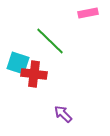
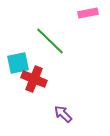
cyan square: rotated 30 degrees counterclockwise
red cross: moved 5 px down; rotated 15 degrees clockwise
